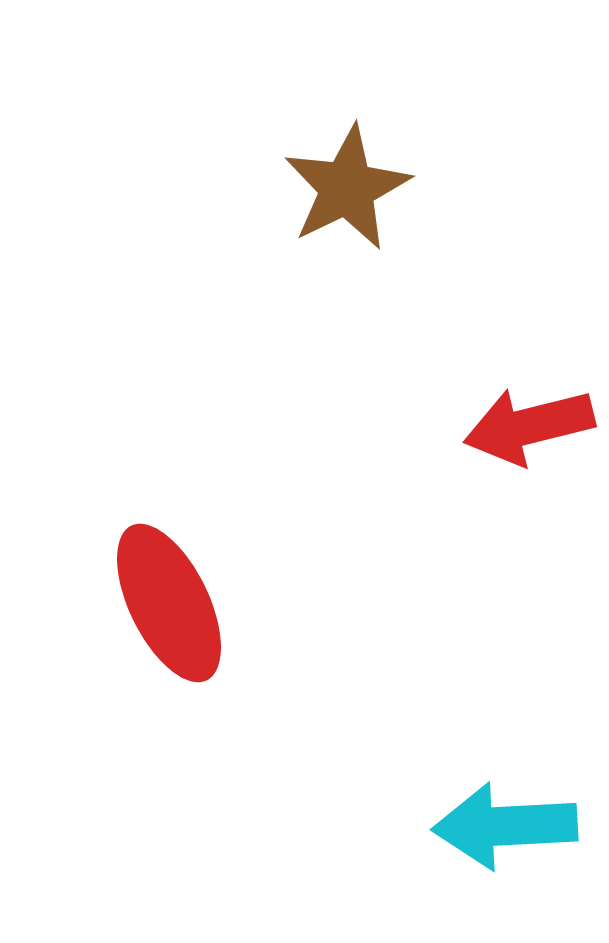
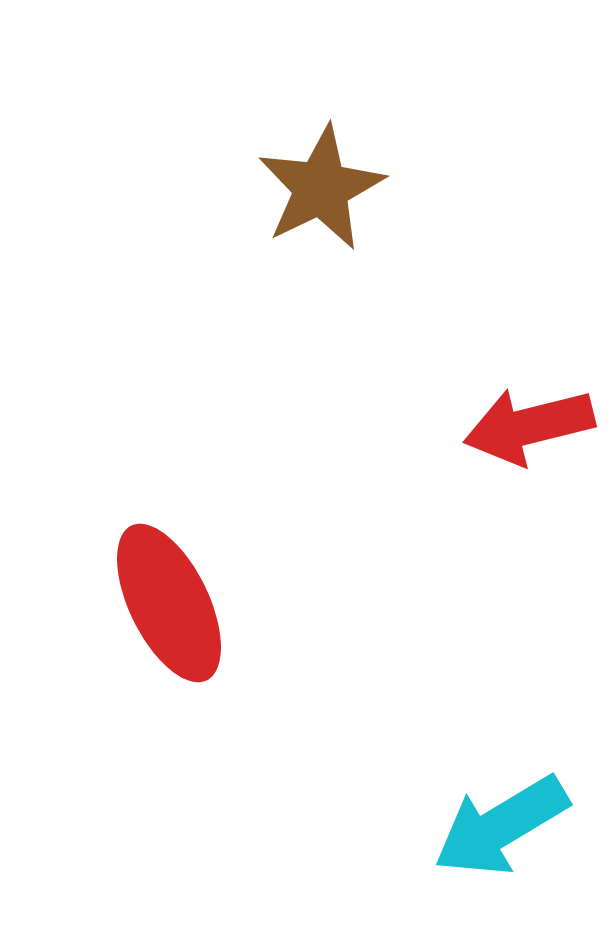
brown star: moved 26 px left
cyan arrow: moved 4 px left; rotated 28 degrees counterclockwise
